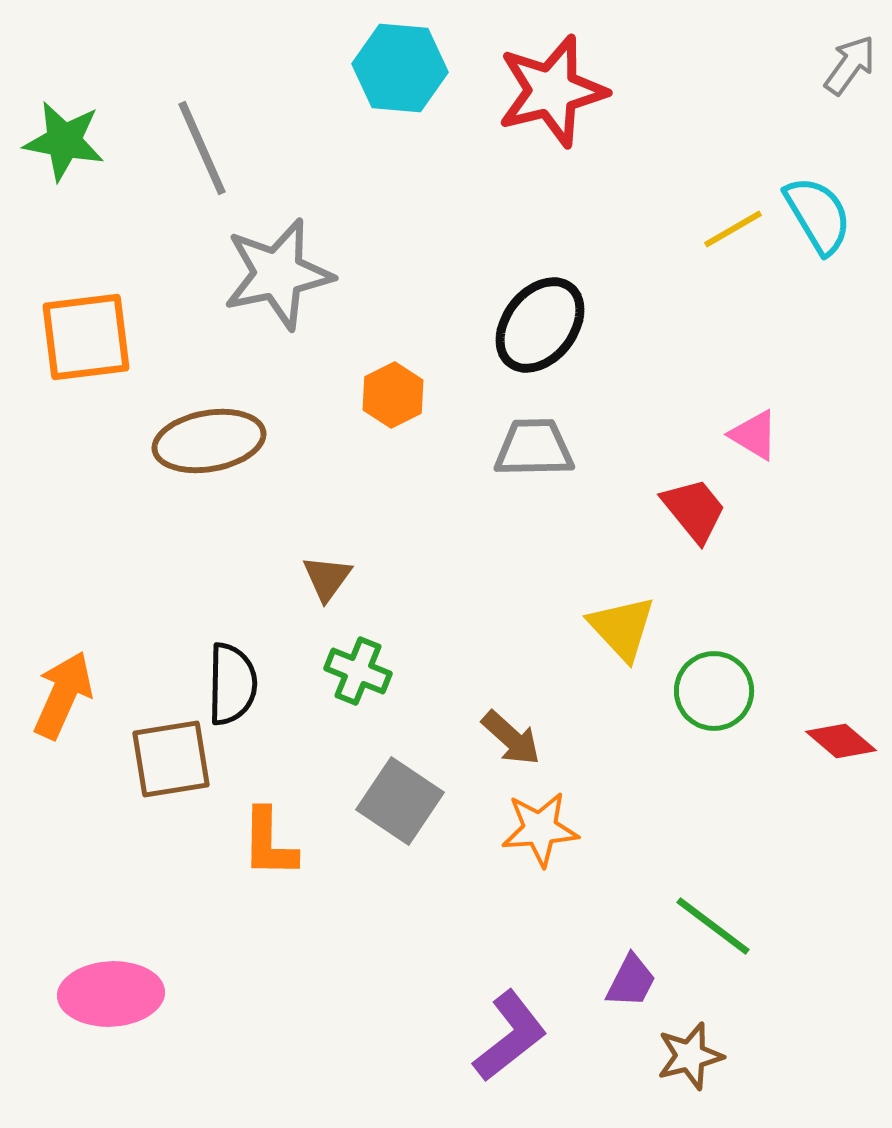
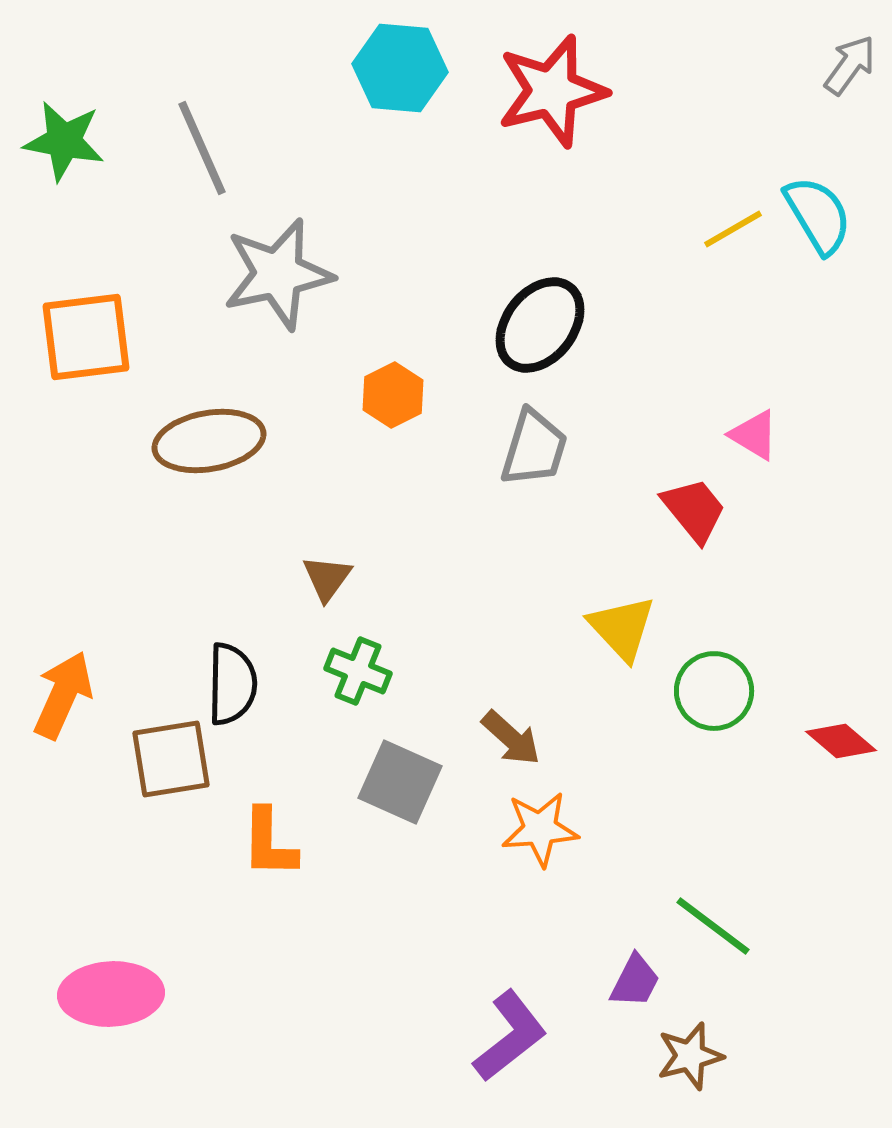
gray trapezoid: rotated 108 degrees clockwise
gray square: moved 19 px up; rotated 10 degrees counterclockwise
purple trapezoid: moved 4 px right
